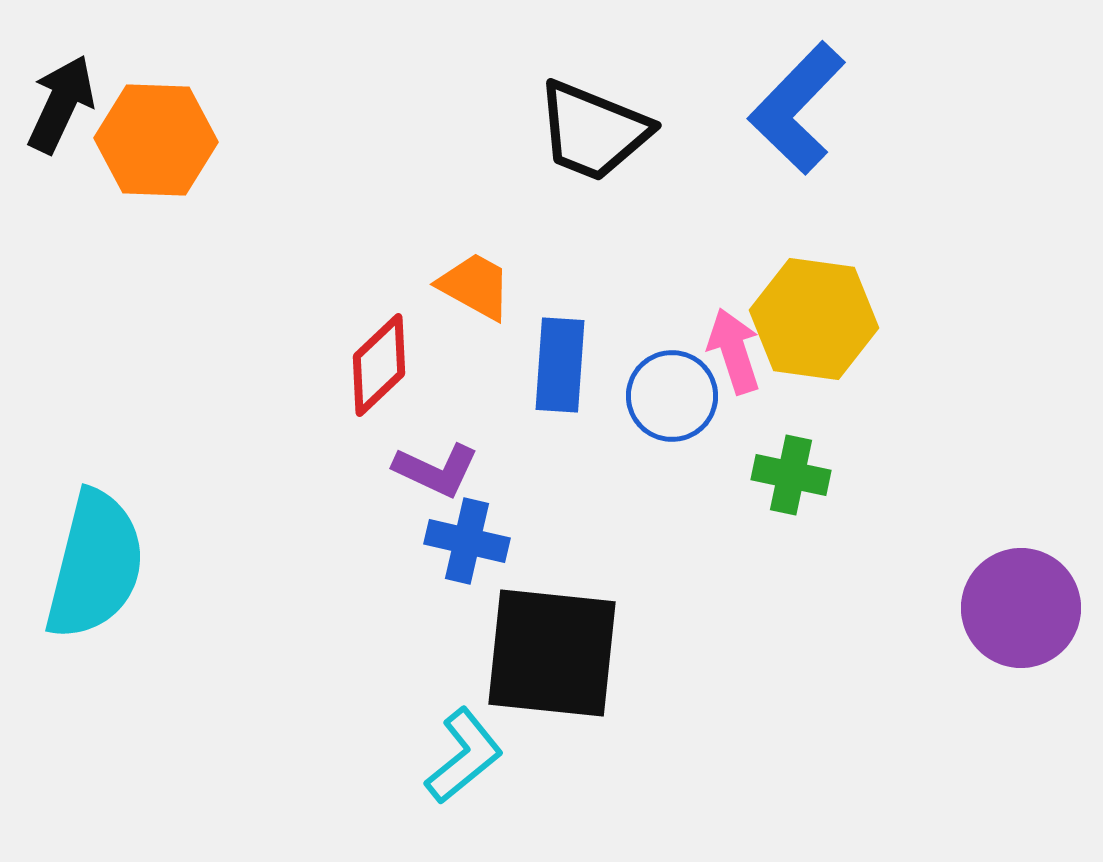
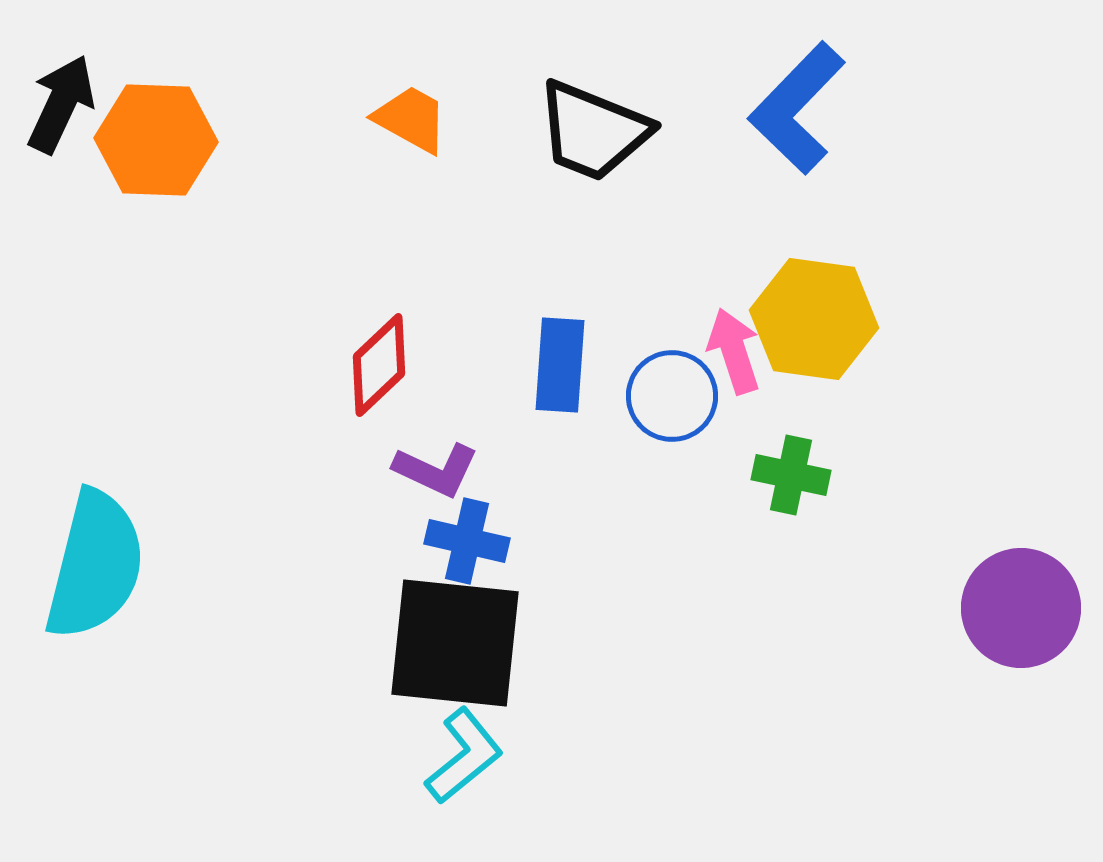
orange trapezoid: moved 64 px left, 167 px up
black square: moved 97 px left, 10 px up
